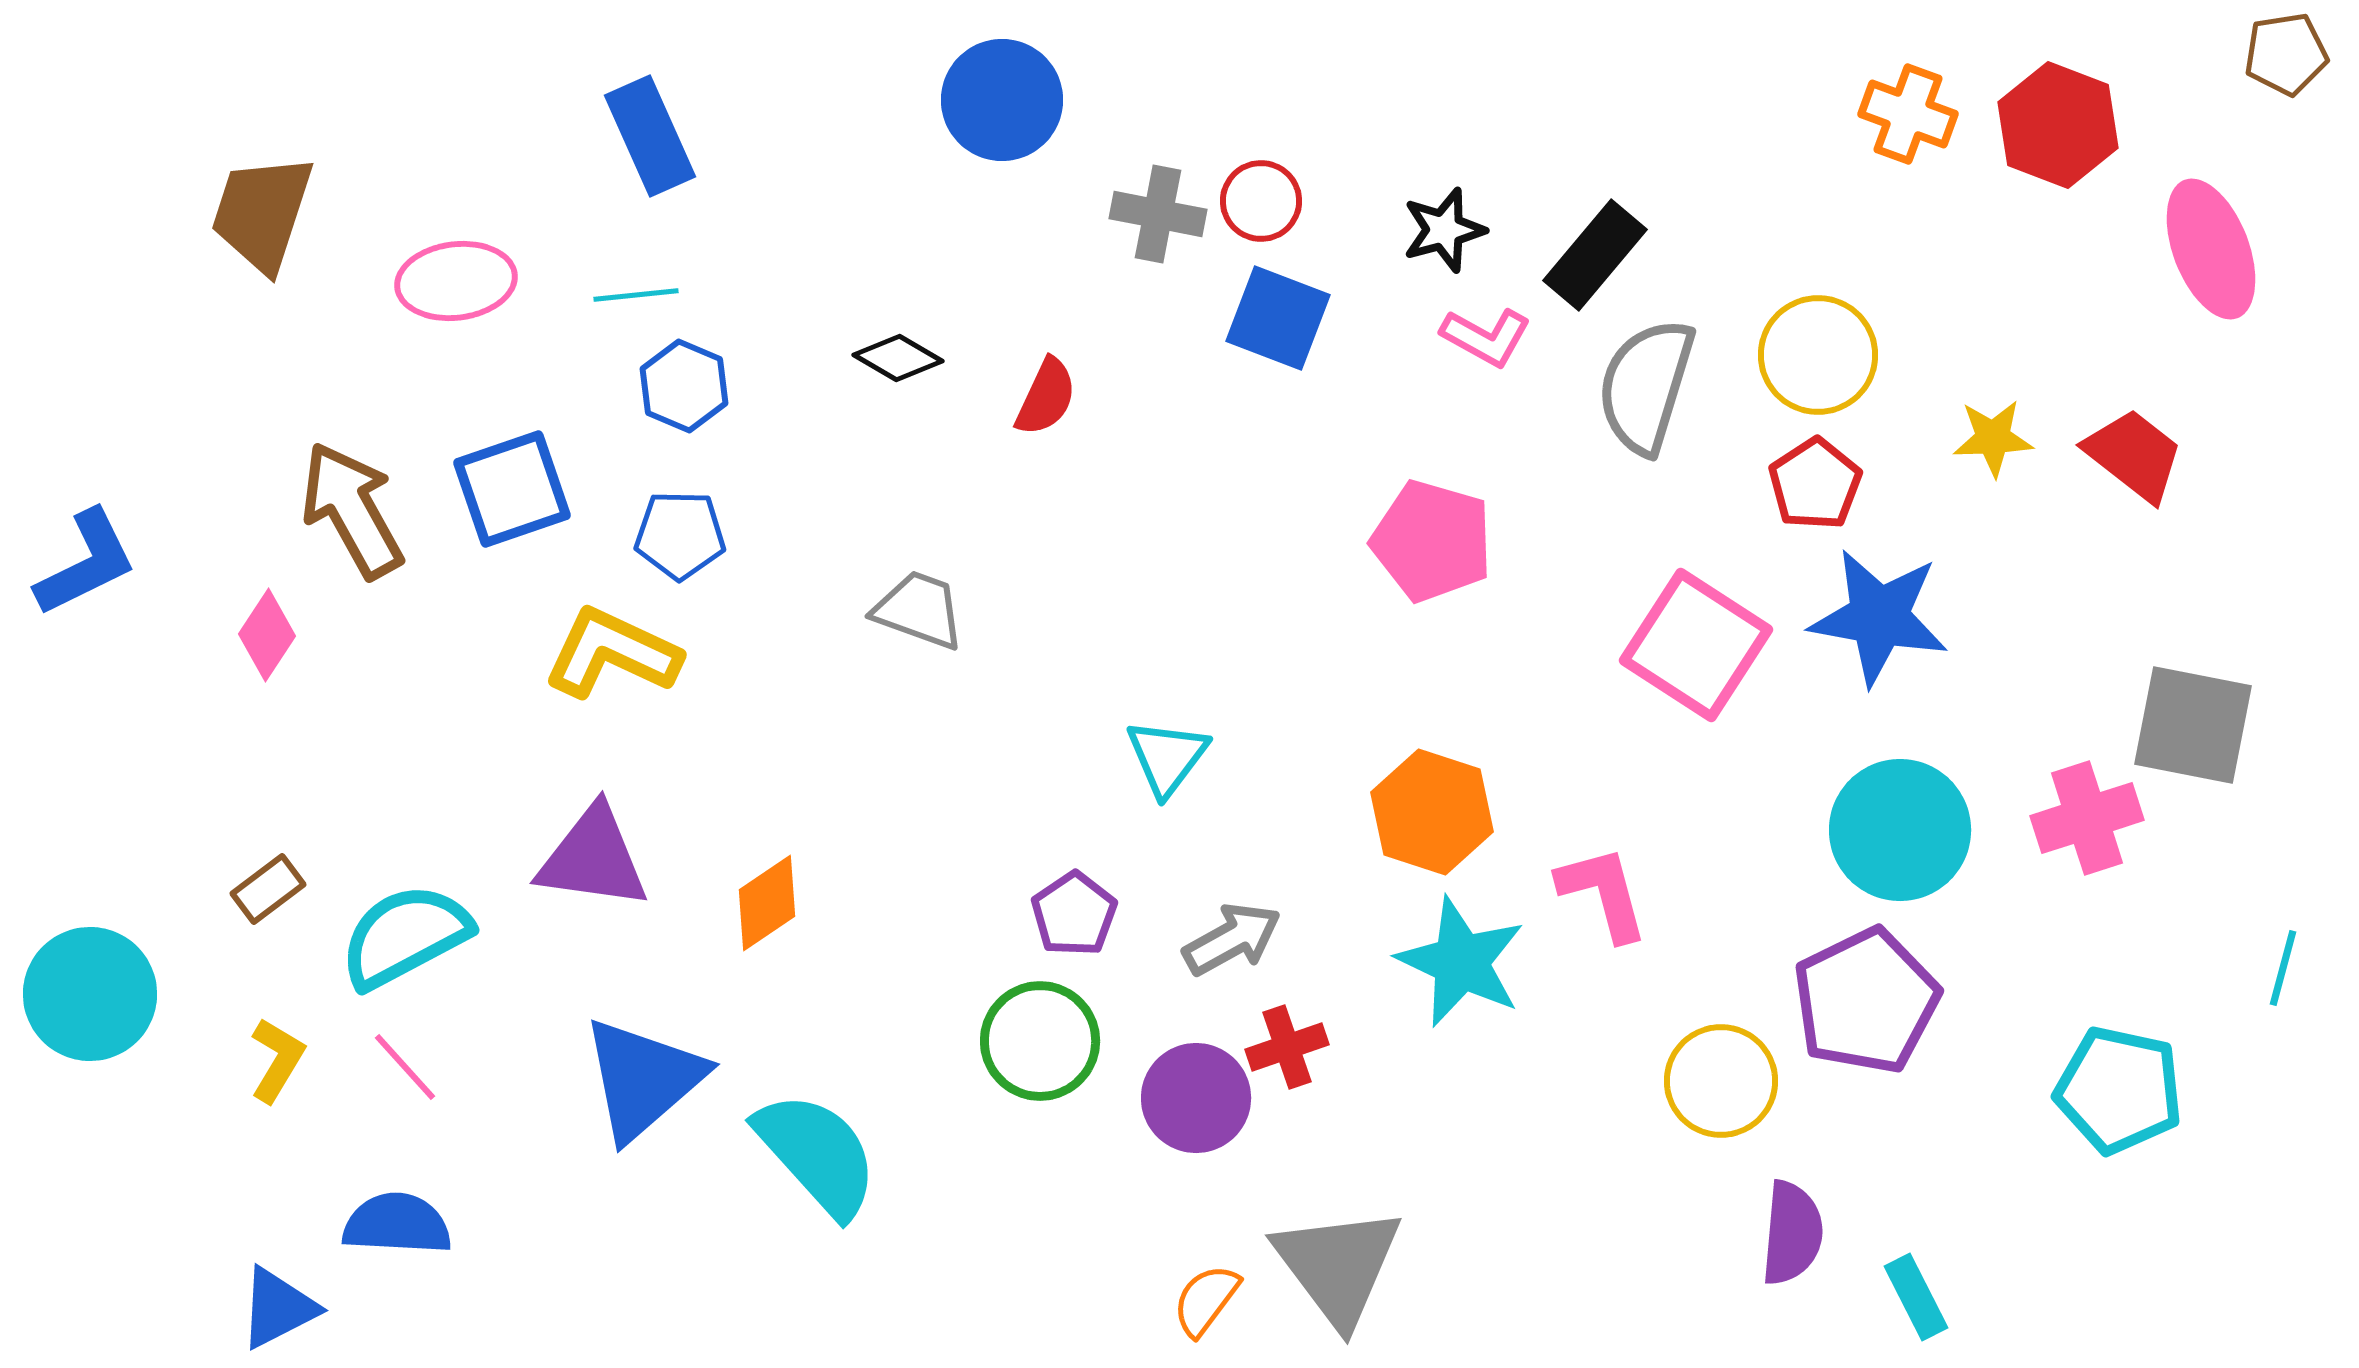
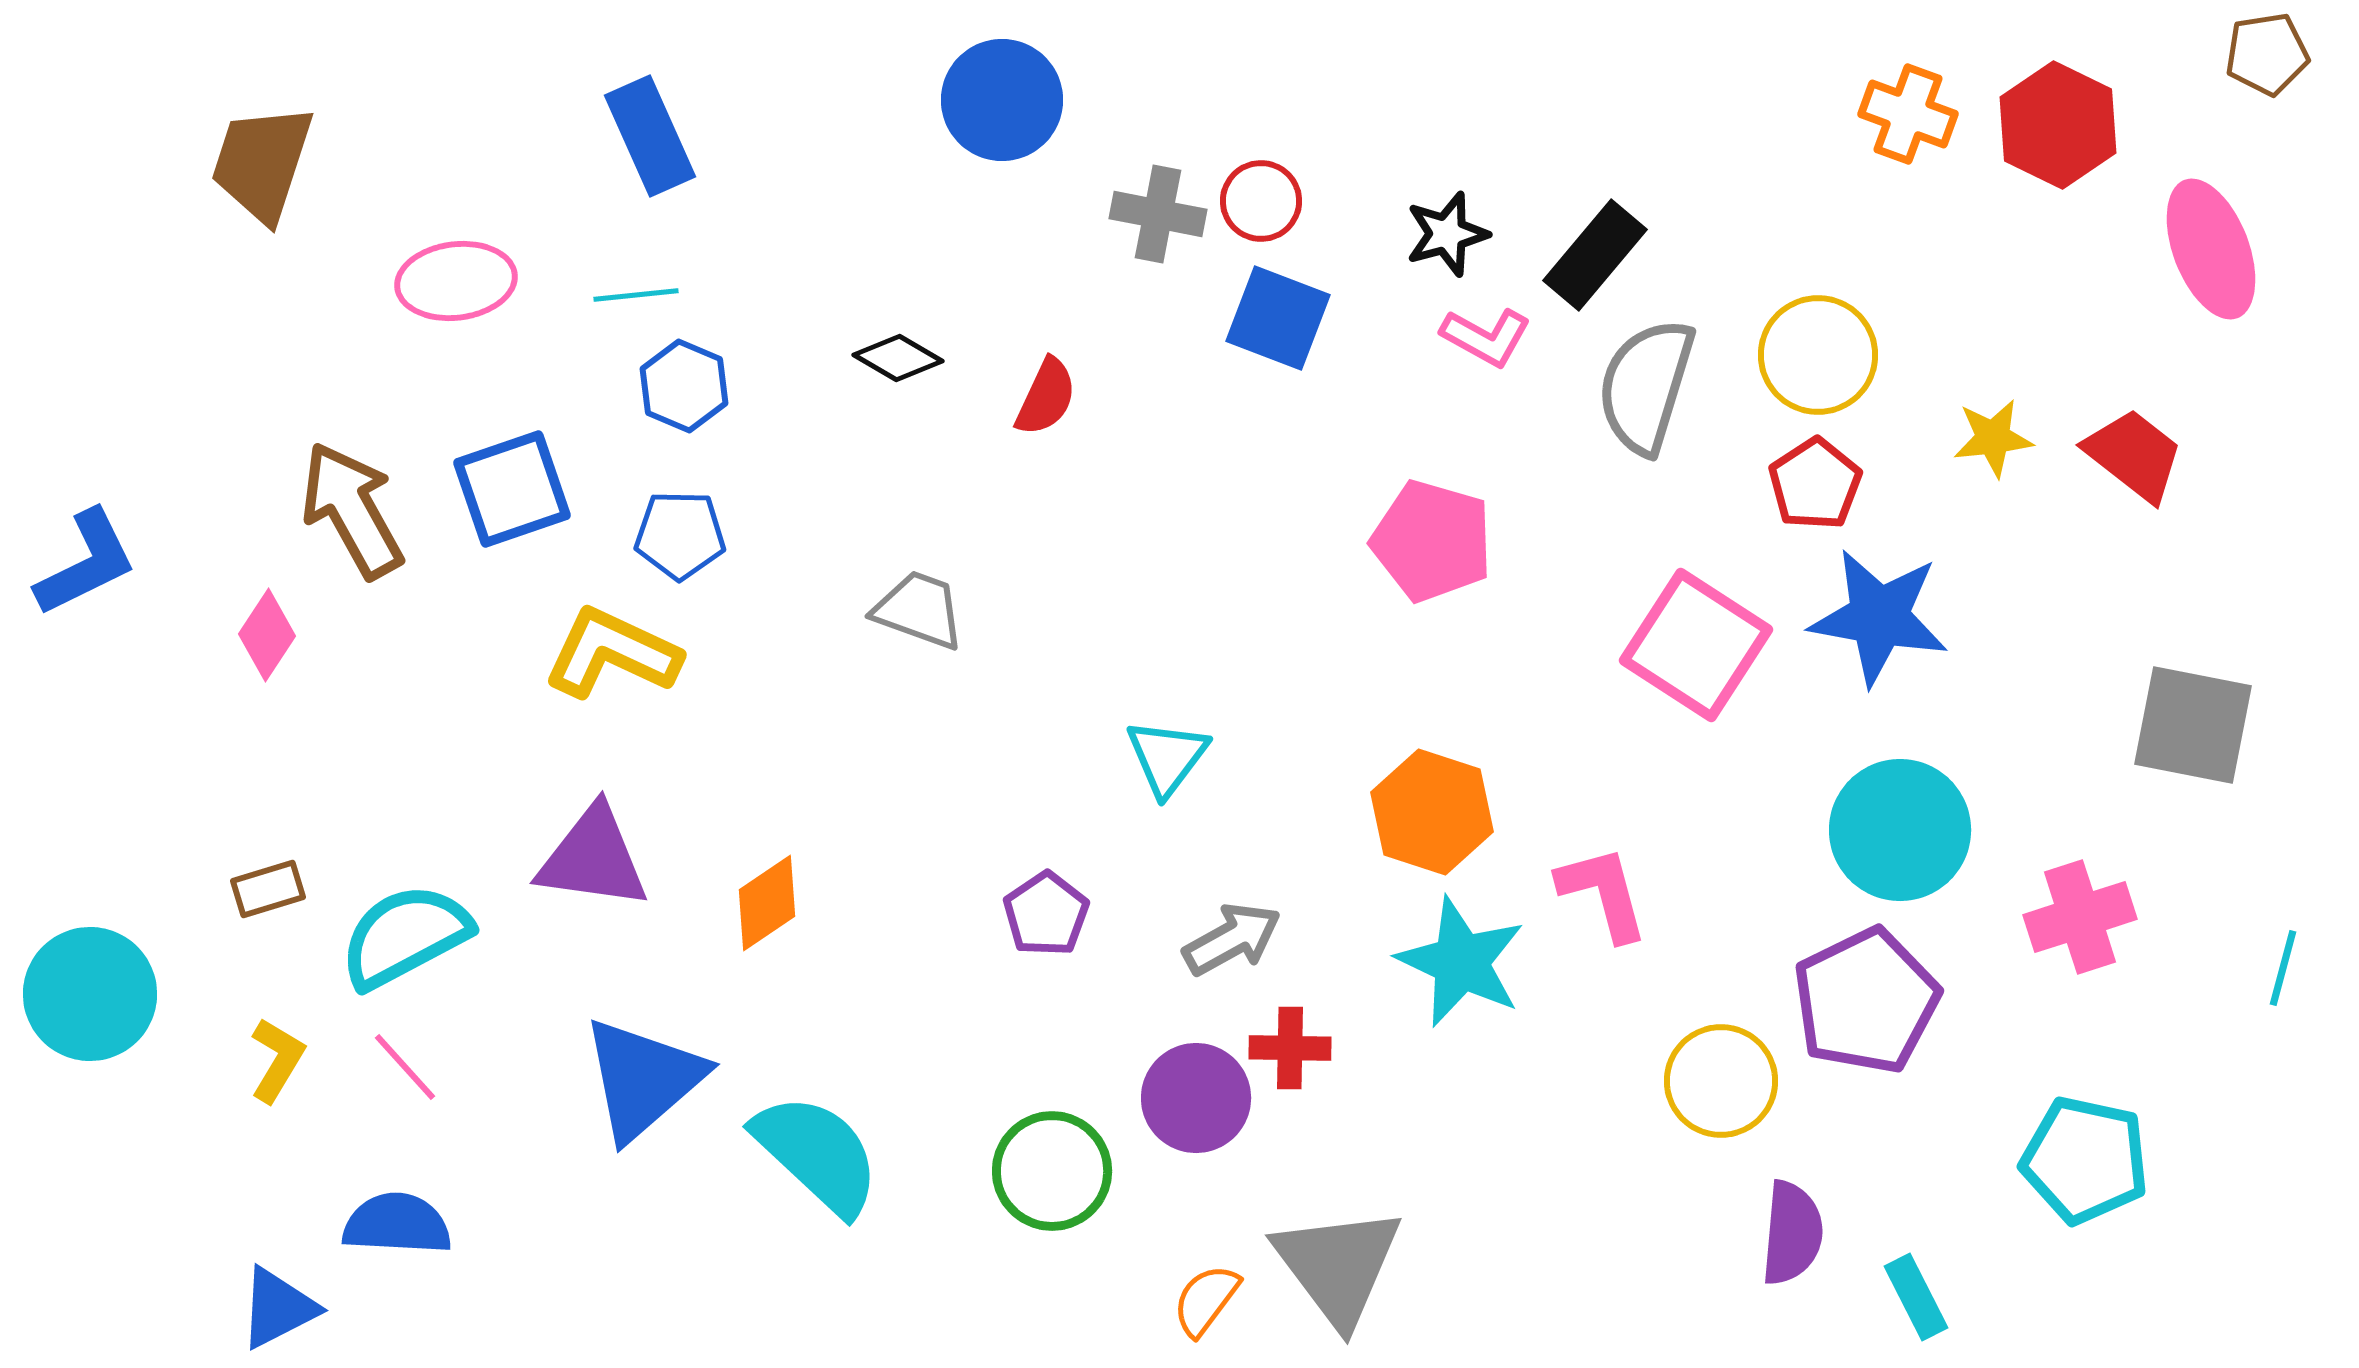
brown pentagon at (2286, 54): moved 19 px left
red hexagon at (2058, 125): rotated 5 degrees clockwise
brown trapezoid at (262, 213): moved 50 px up
black star at (1444, 230): moved 3 px right, 4 px down
yellow star at (1993, 438): rotated 4 degrees counterclockwise
pink cross at (2087, 818): moved 7 px left, 99 px down
brown rectangle at (268, 889): rotated 20 degrees clockwise
purple pentagon at (1074, 914): moved 28 px left
green circle at (1040, 1041): moved 12 px right, 130 px down
red cross at (1287, 1047): moved 3 px right, 1 px down; rotated 20 degrees clockwise
cyan pentagon at (2119, 1090): moved 34 px left, 70 px down
cyan semicircle at (817, 1154): rotated 5 degrees counterclockwise
